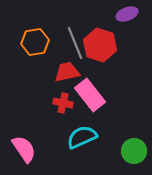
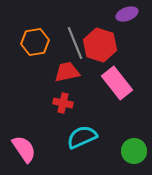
pink rectangle: moved 27 px right, 12 px up
